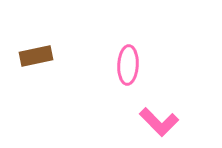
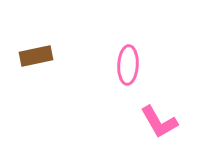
pink L-shape: rotated 15 degrees clockwise
